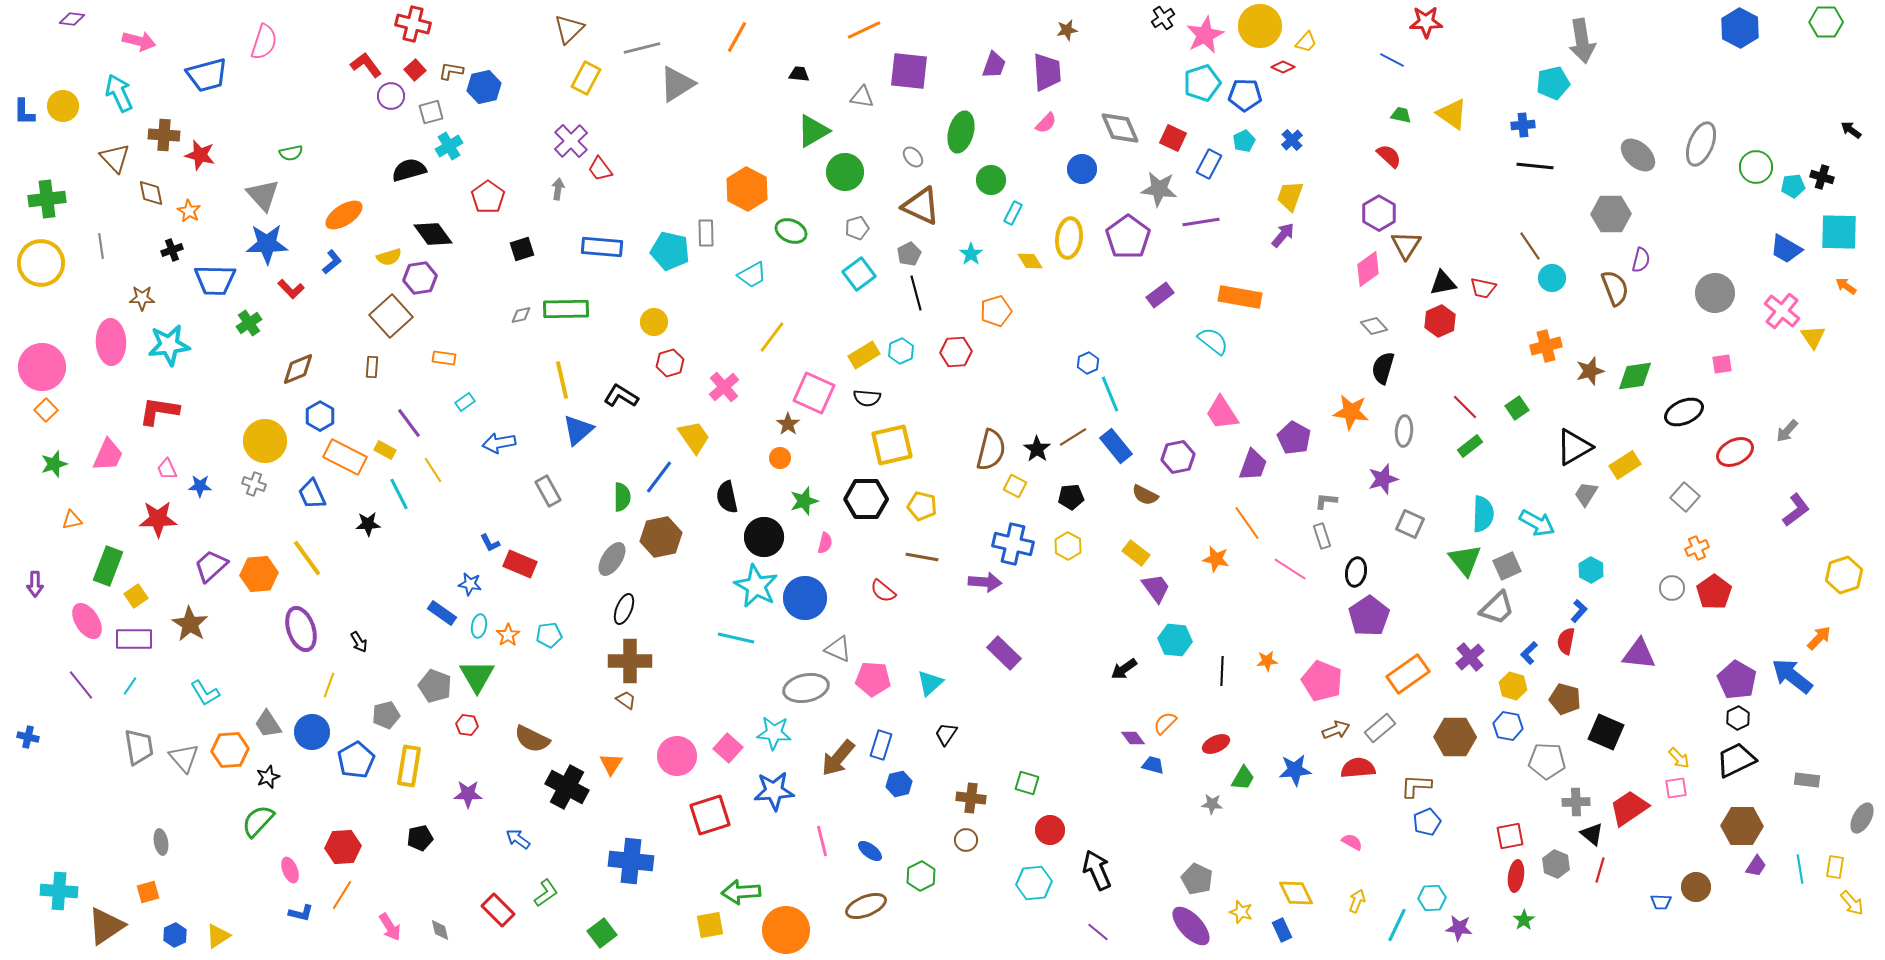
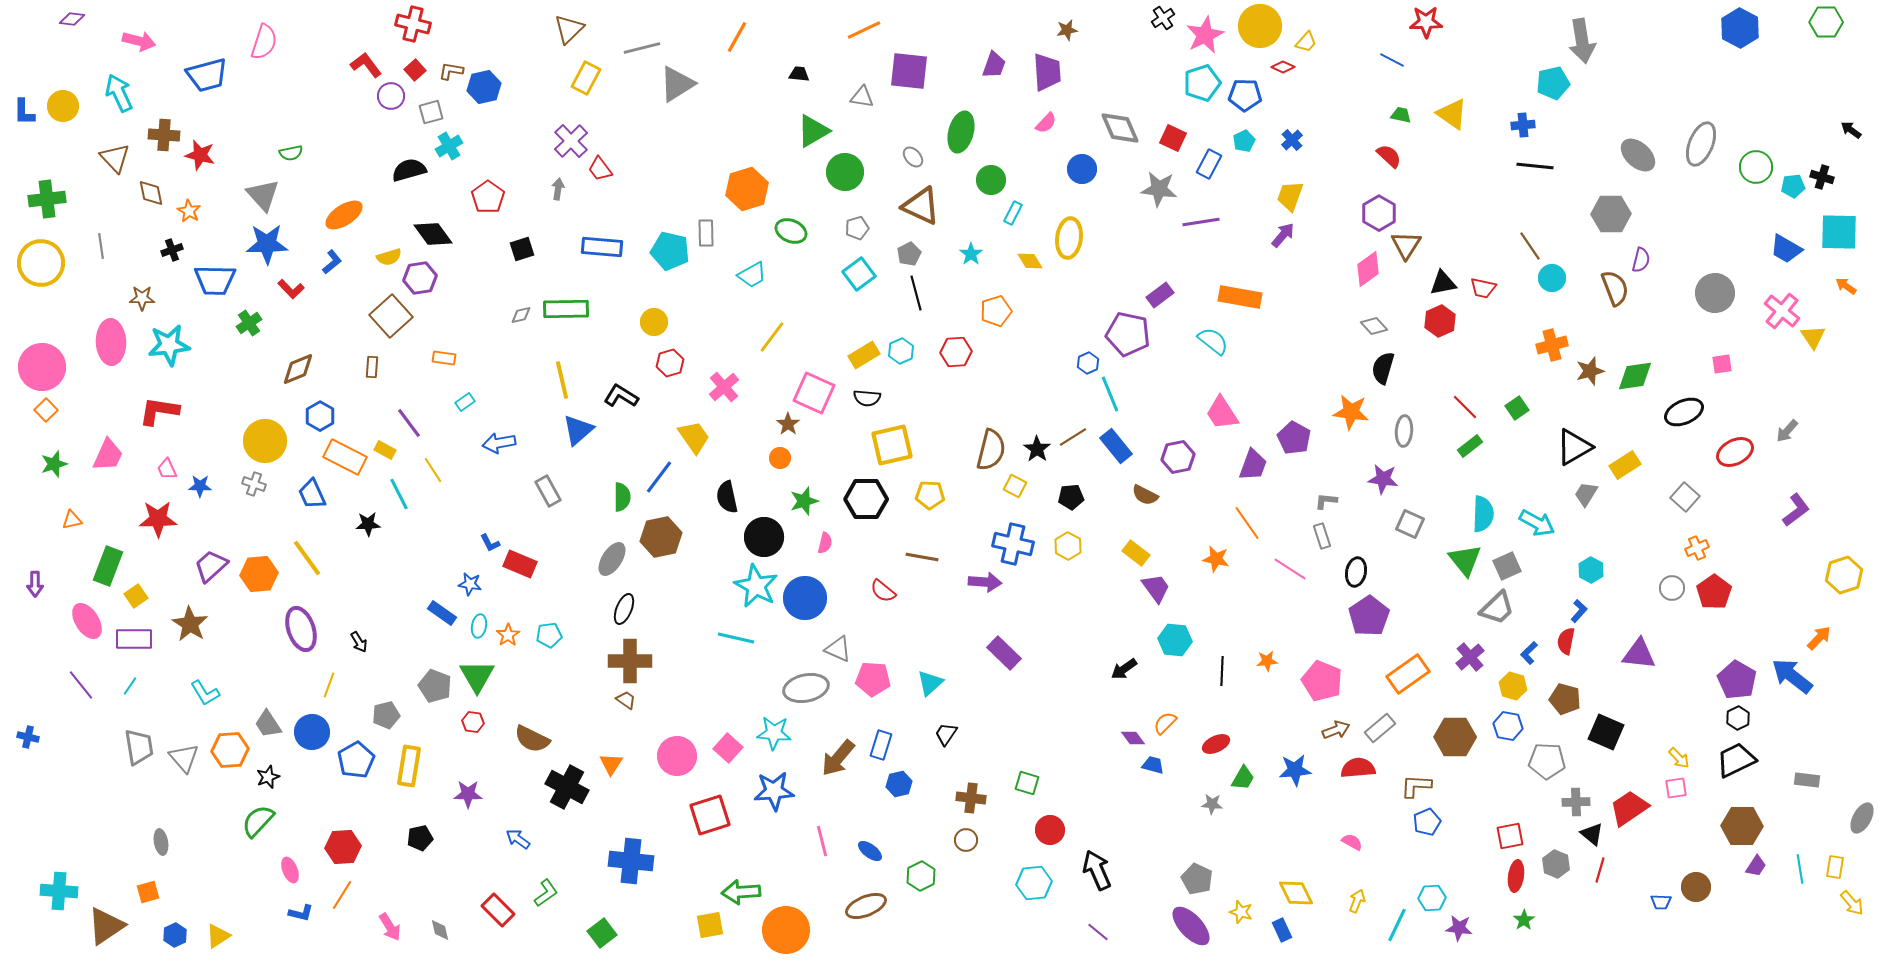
orange hexagon at (747, 189): rotated 15 degrees clockwise
purple pentagon at (1128, 237): moved 97 px down; rotated 24 degrees counterclockwise
orange cross at (1546, 346): moved 6 px right, 1 px up
purple star at (1383, 479): rotated 24 degrees clockwise
yellow pentagon at (922, 506): moved 8 px right, 11 px up; rotated 12 degrees counterclockwise
red hexagon at (467, 725): moved 6 px right, 3 px up
